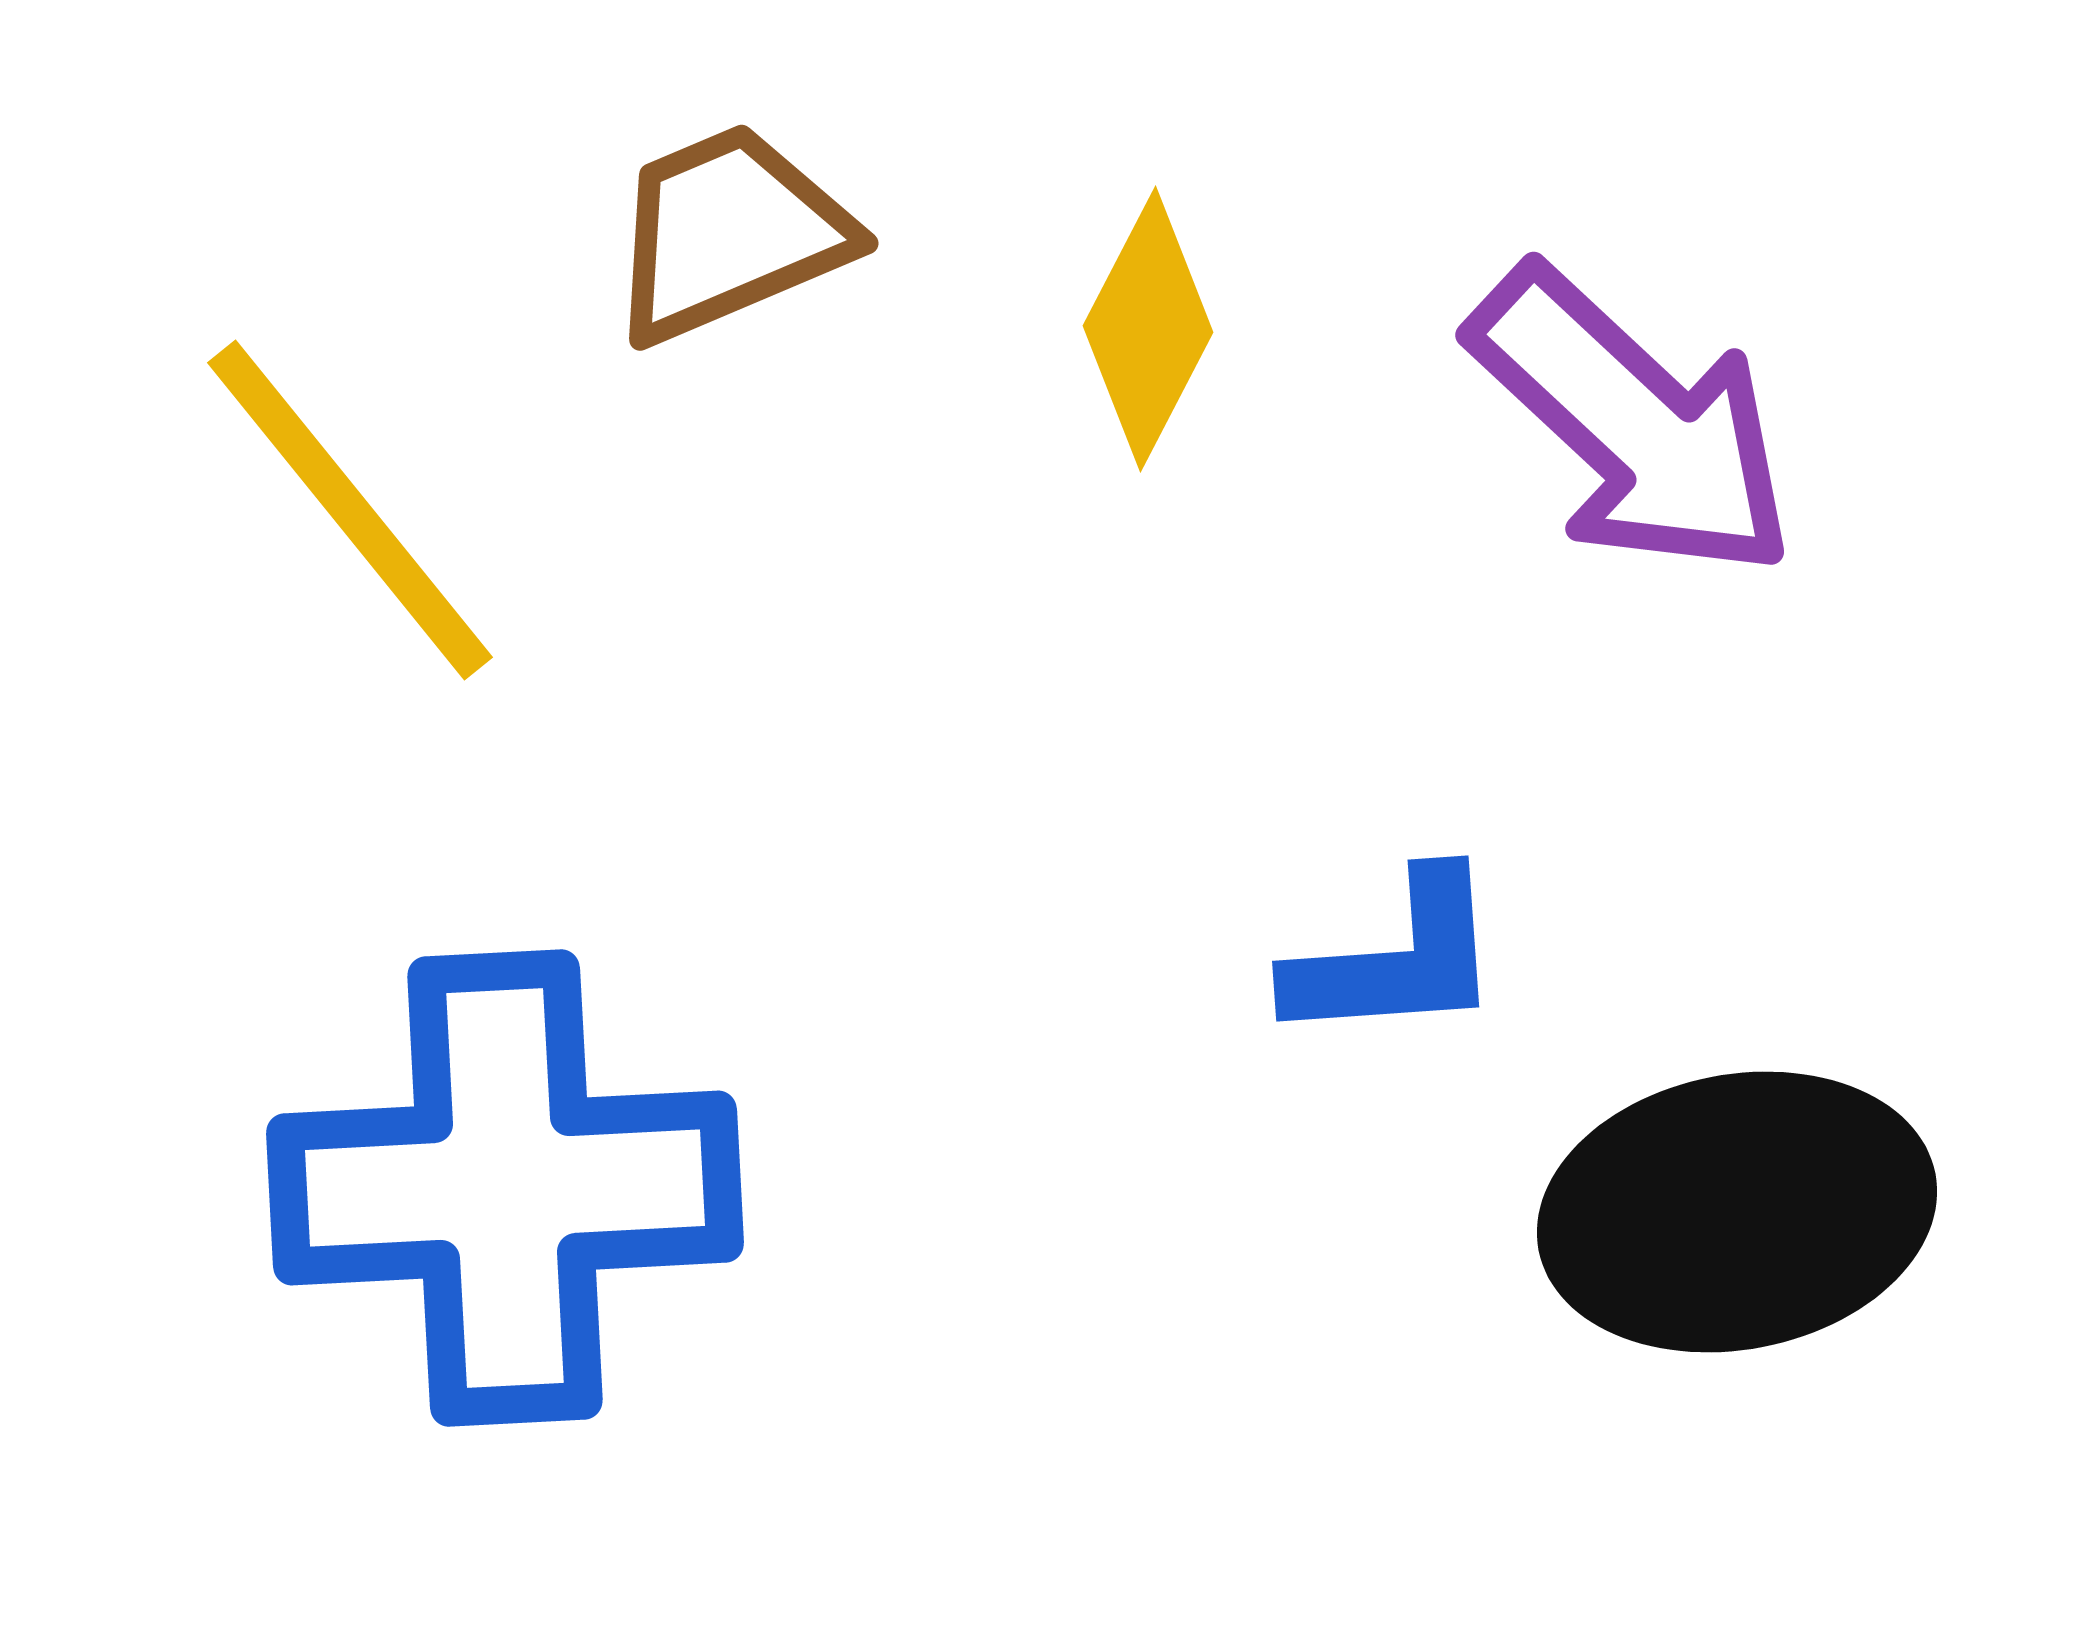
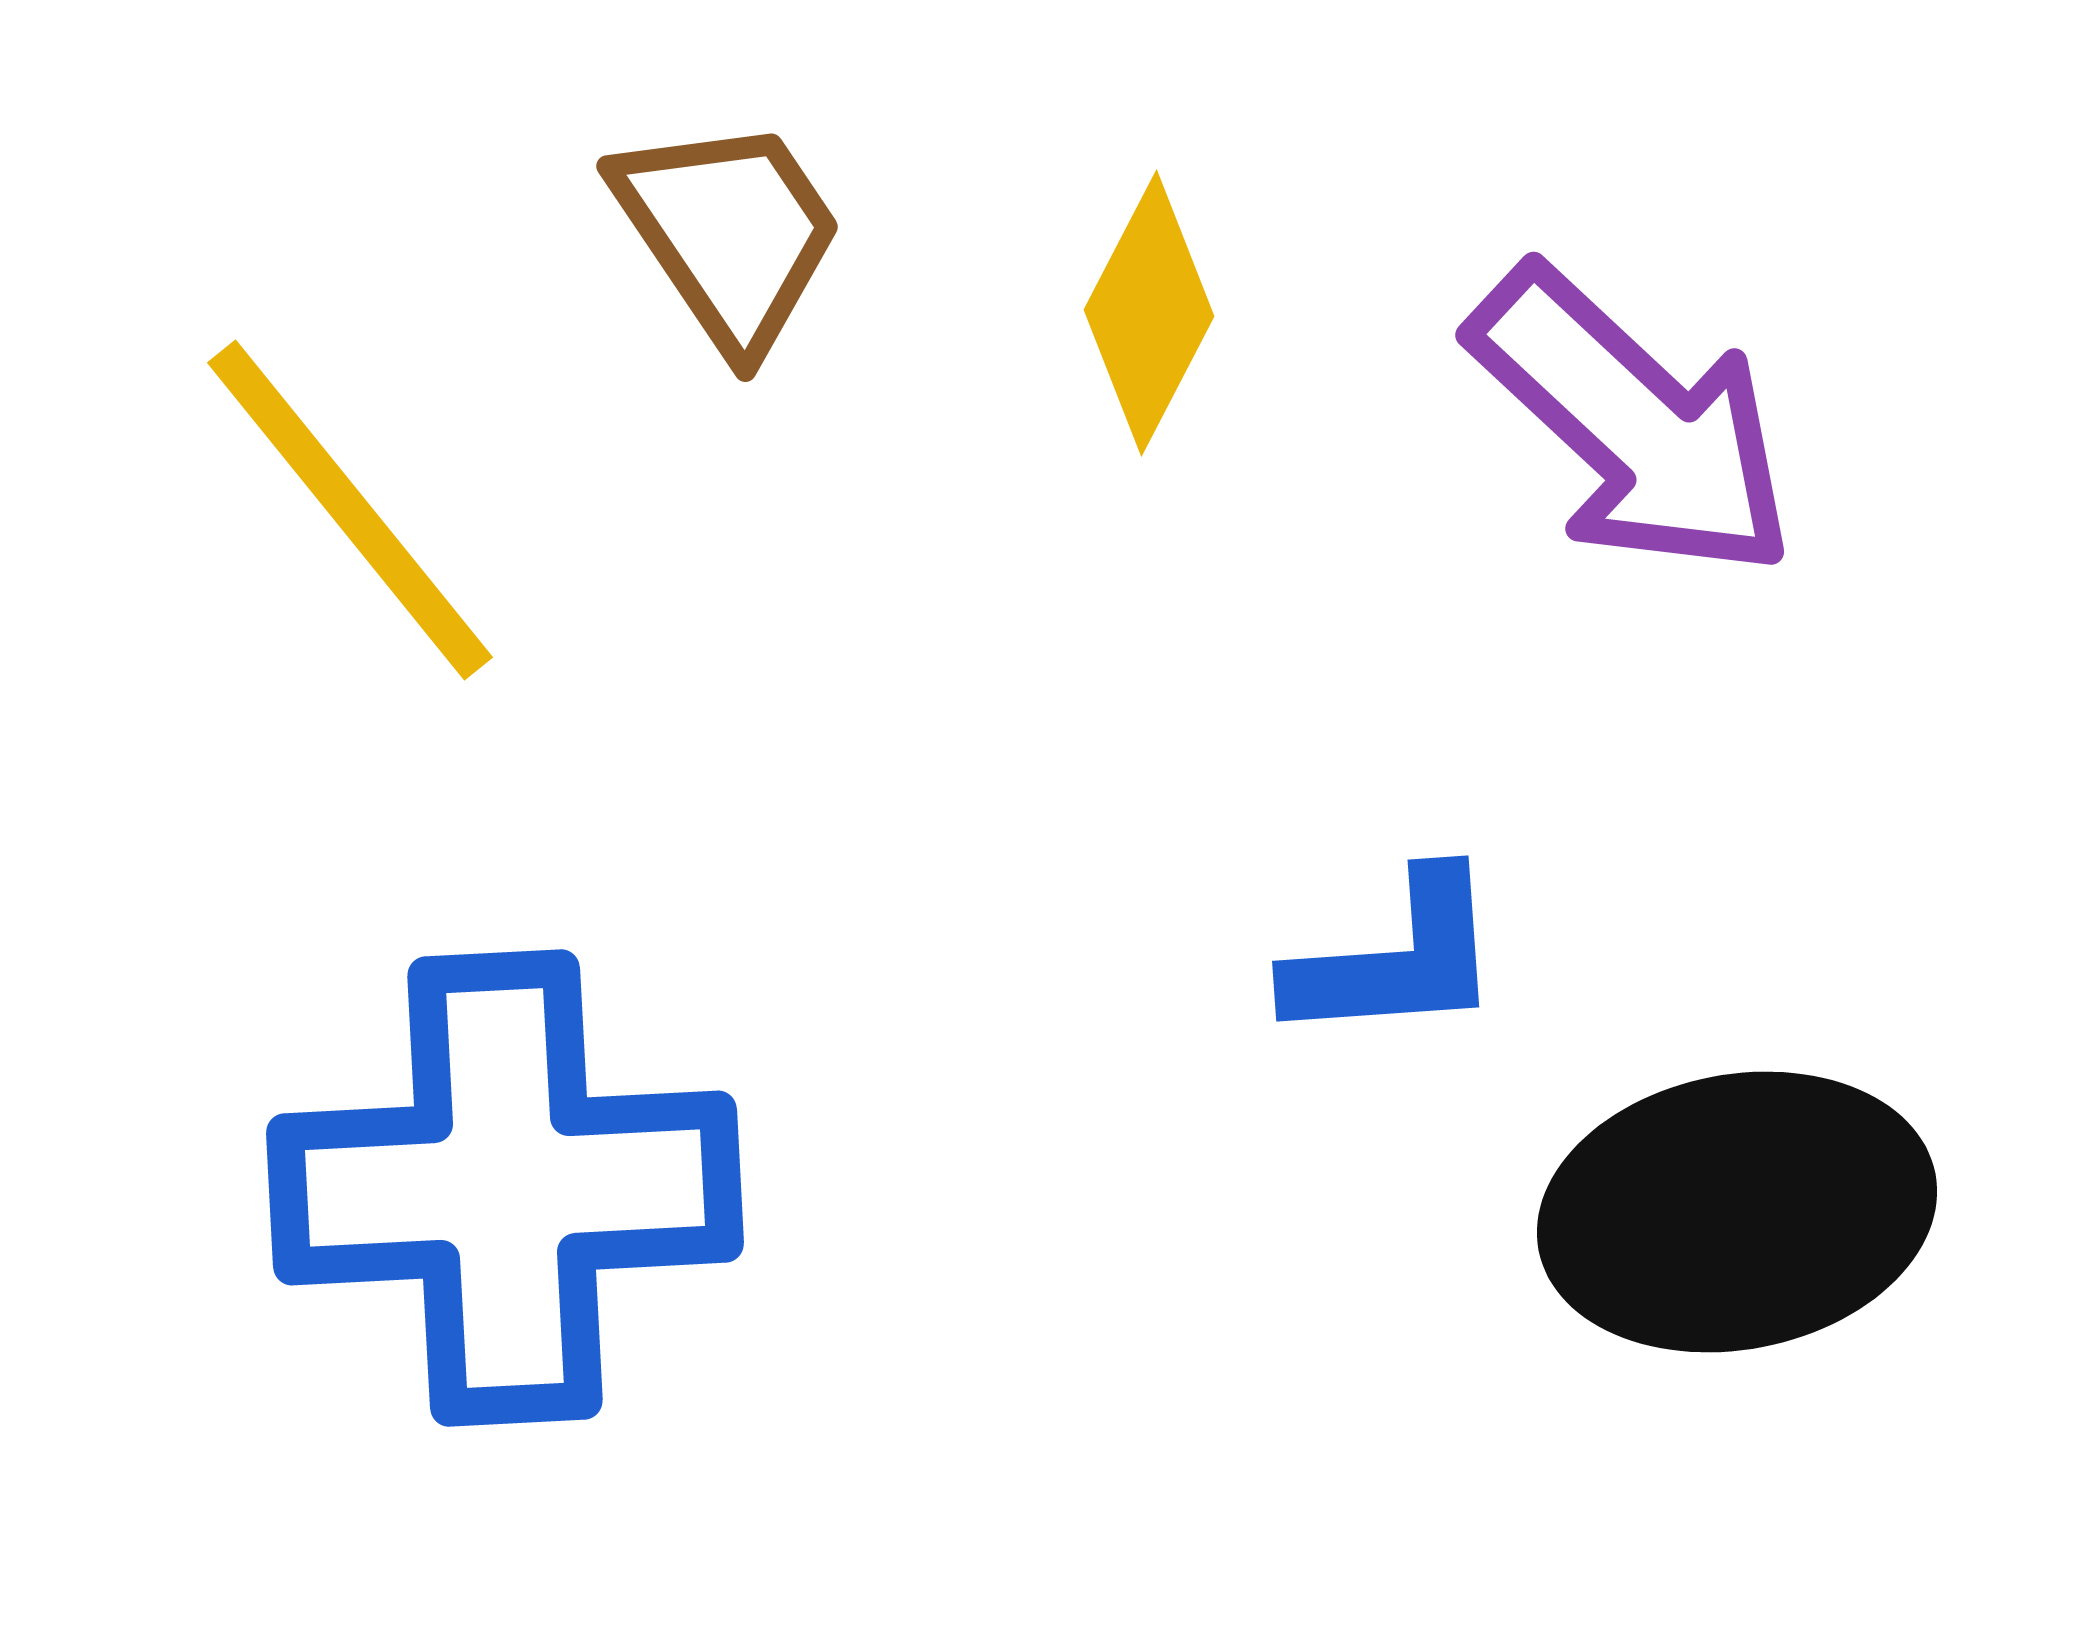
brown trapezoid: rotated 79 degrees clockwise
yellow diamond: moved 1 px right, 16 px up
